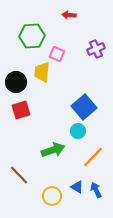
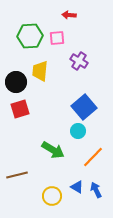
green hexagon: moved 2 px left
purple cross: moved 17 px left, 12 px down; rotated 36 degrees counterclockwise
pink square: moved 16 px up; rotated 28 degrees counterclockwise
yellow trapezoid: moved 2 px left, 1 px up
red square: moved 1 px left, 1 px up
green arrow: rotated 50 degrees clockwise
brown line: moved 2 px left; rotated 60 degrees counterclockwise
